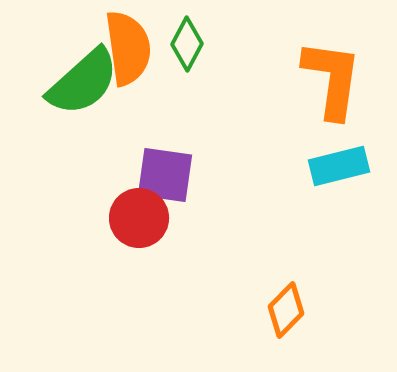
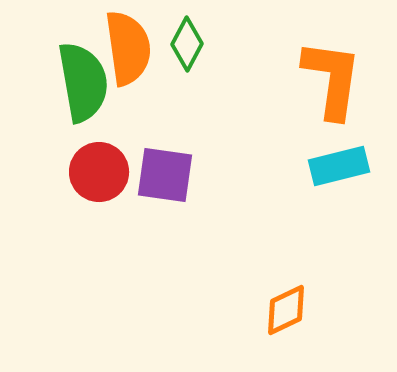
green semicircle: rotated 58 degrees counterclockwise
red circle: moved 40 px left, 46 px up
orange diamond: rotated 20 degrees clockwise
